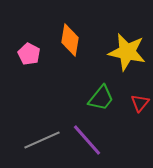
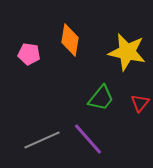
pink pentagon: rotated 20 degrees counterclockwise
purple line: moved 1 px right, 1 px up
